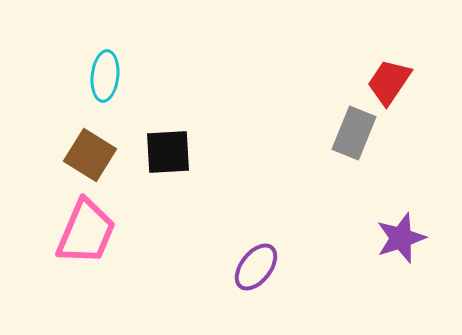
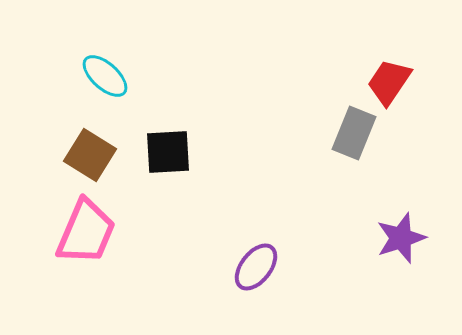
cyan ellipse: rotated 54 degrees counterclockwise
